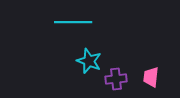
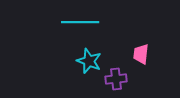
cyan line: moved 7 px right
pink trapezoid: moved 10 px left, 23 px up
